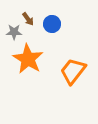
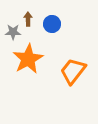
brown arrow: rotated 144 degrees counterclockwise
gray star: moved 1 px left
orange star: rotated 12 degrees clockwise
